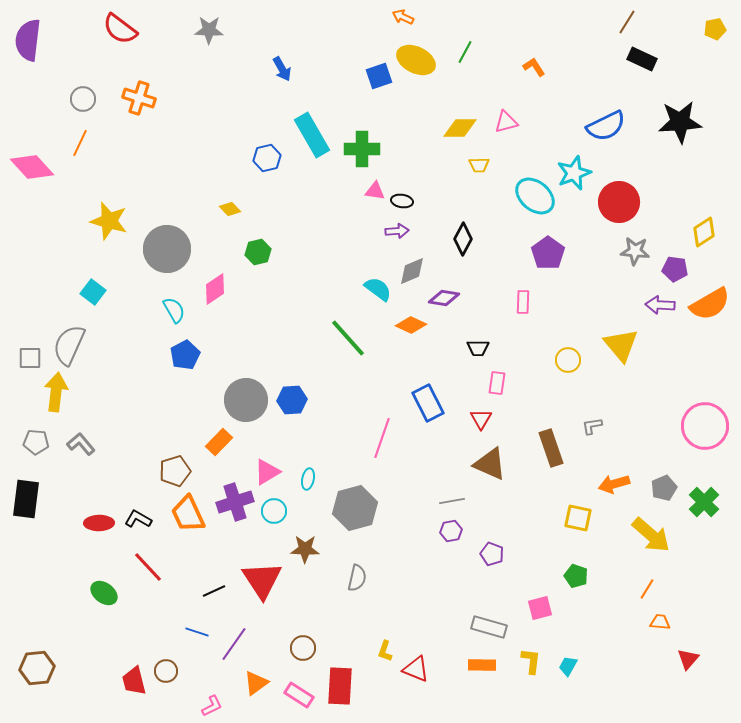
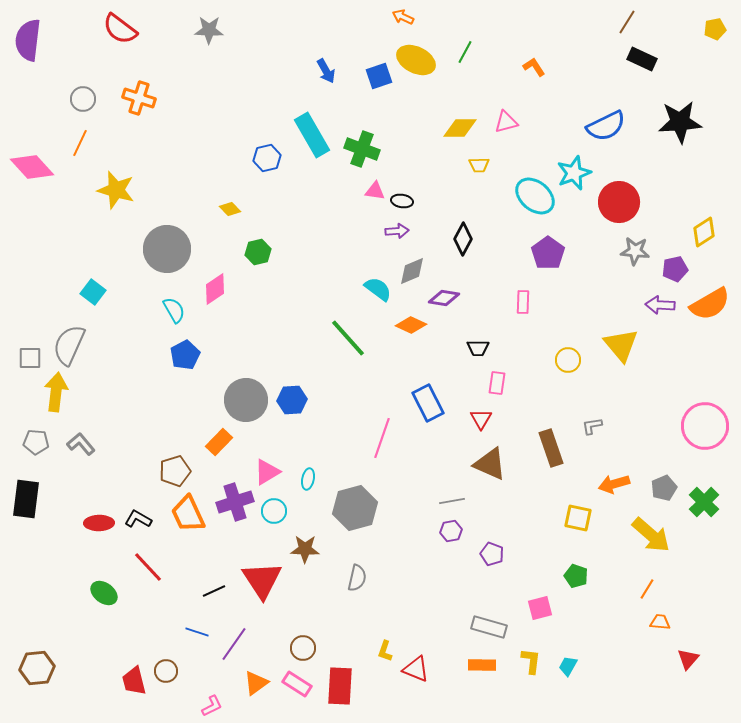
blue arrow at (282, 69): moved 44 px right, 2 px down
green cross at (362, 149): rotated 20 degrees clockwise
yellow star at (109, 221): moved 7 px right, 31 px up
purple pentagon at (675, 269): rotated 20 degrees counterclockwise
pink rectangle at (299, 695): moved 2 px left, 11 px up
